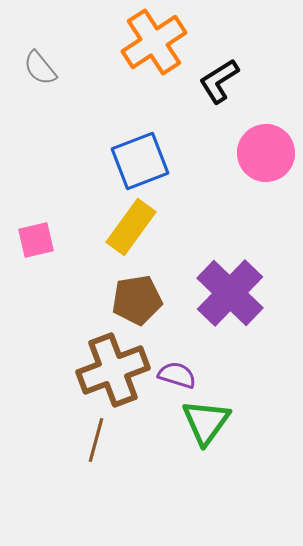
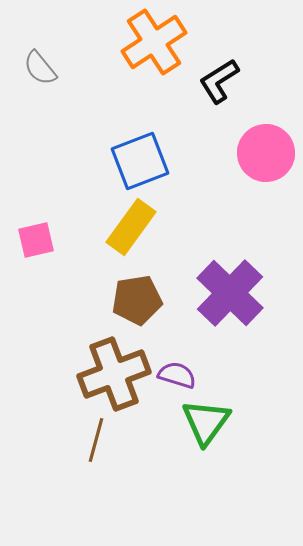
brown cross: moved 1 px right, 4 px down
